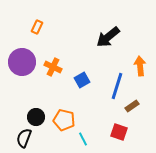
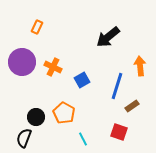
orange pentagon: moved 7 px up; rotated 15 degrees clockwise
